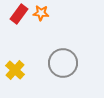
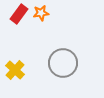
orange star: rotated 14 degrees counterclockwise
